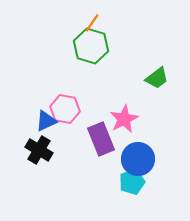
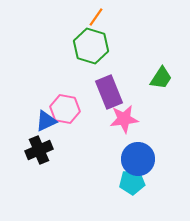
orange line: moved 4 px right, 6 px up
green trapezoid: moved 4 px right; rotated 20 degrees counterclockwise
pink star: rotated 20 degrees clockwise
purple rectangle: moved 8 px right, 47 px up
black cross: rotated 36 degrees clockwise
cyan pentagon: rotated 15 degrees clockwise
